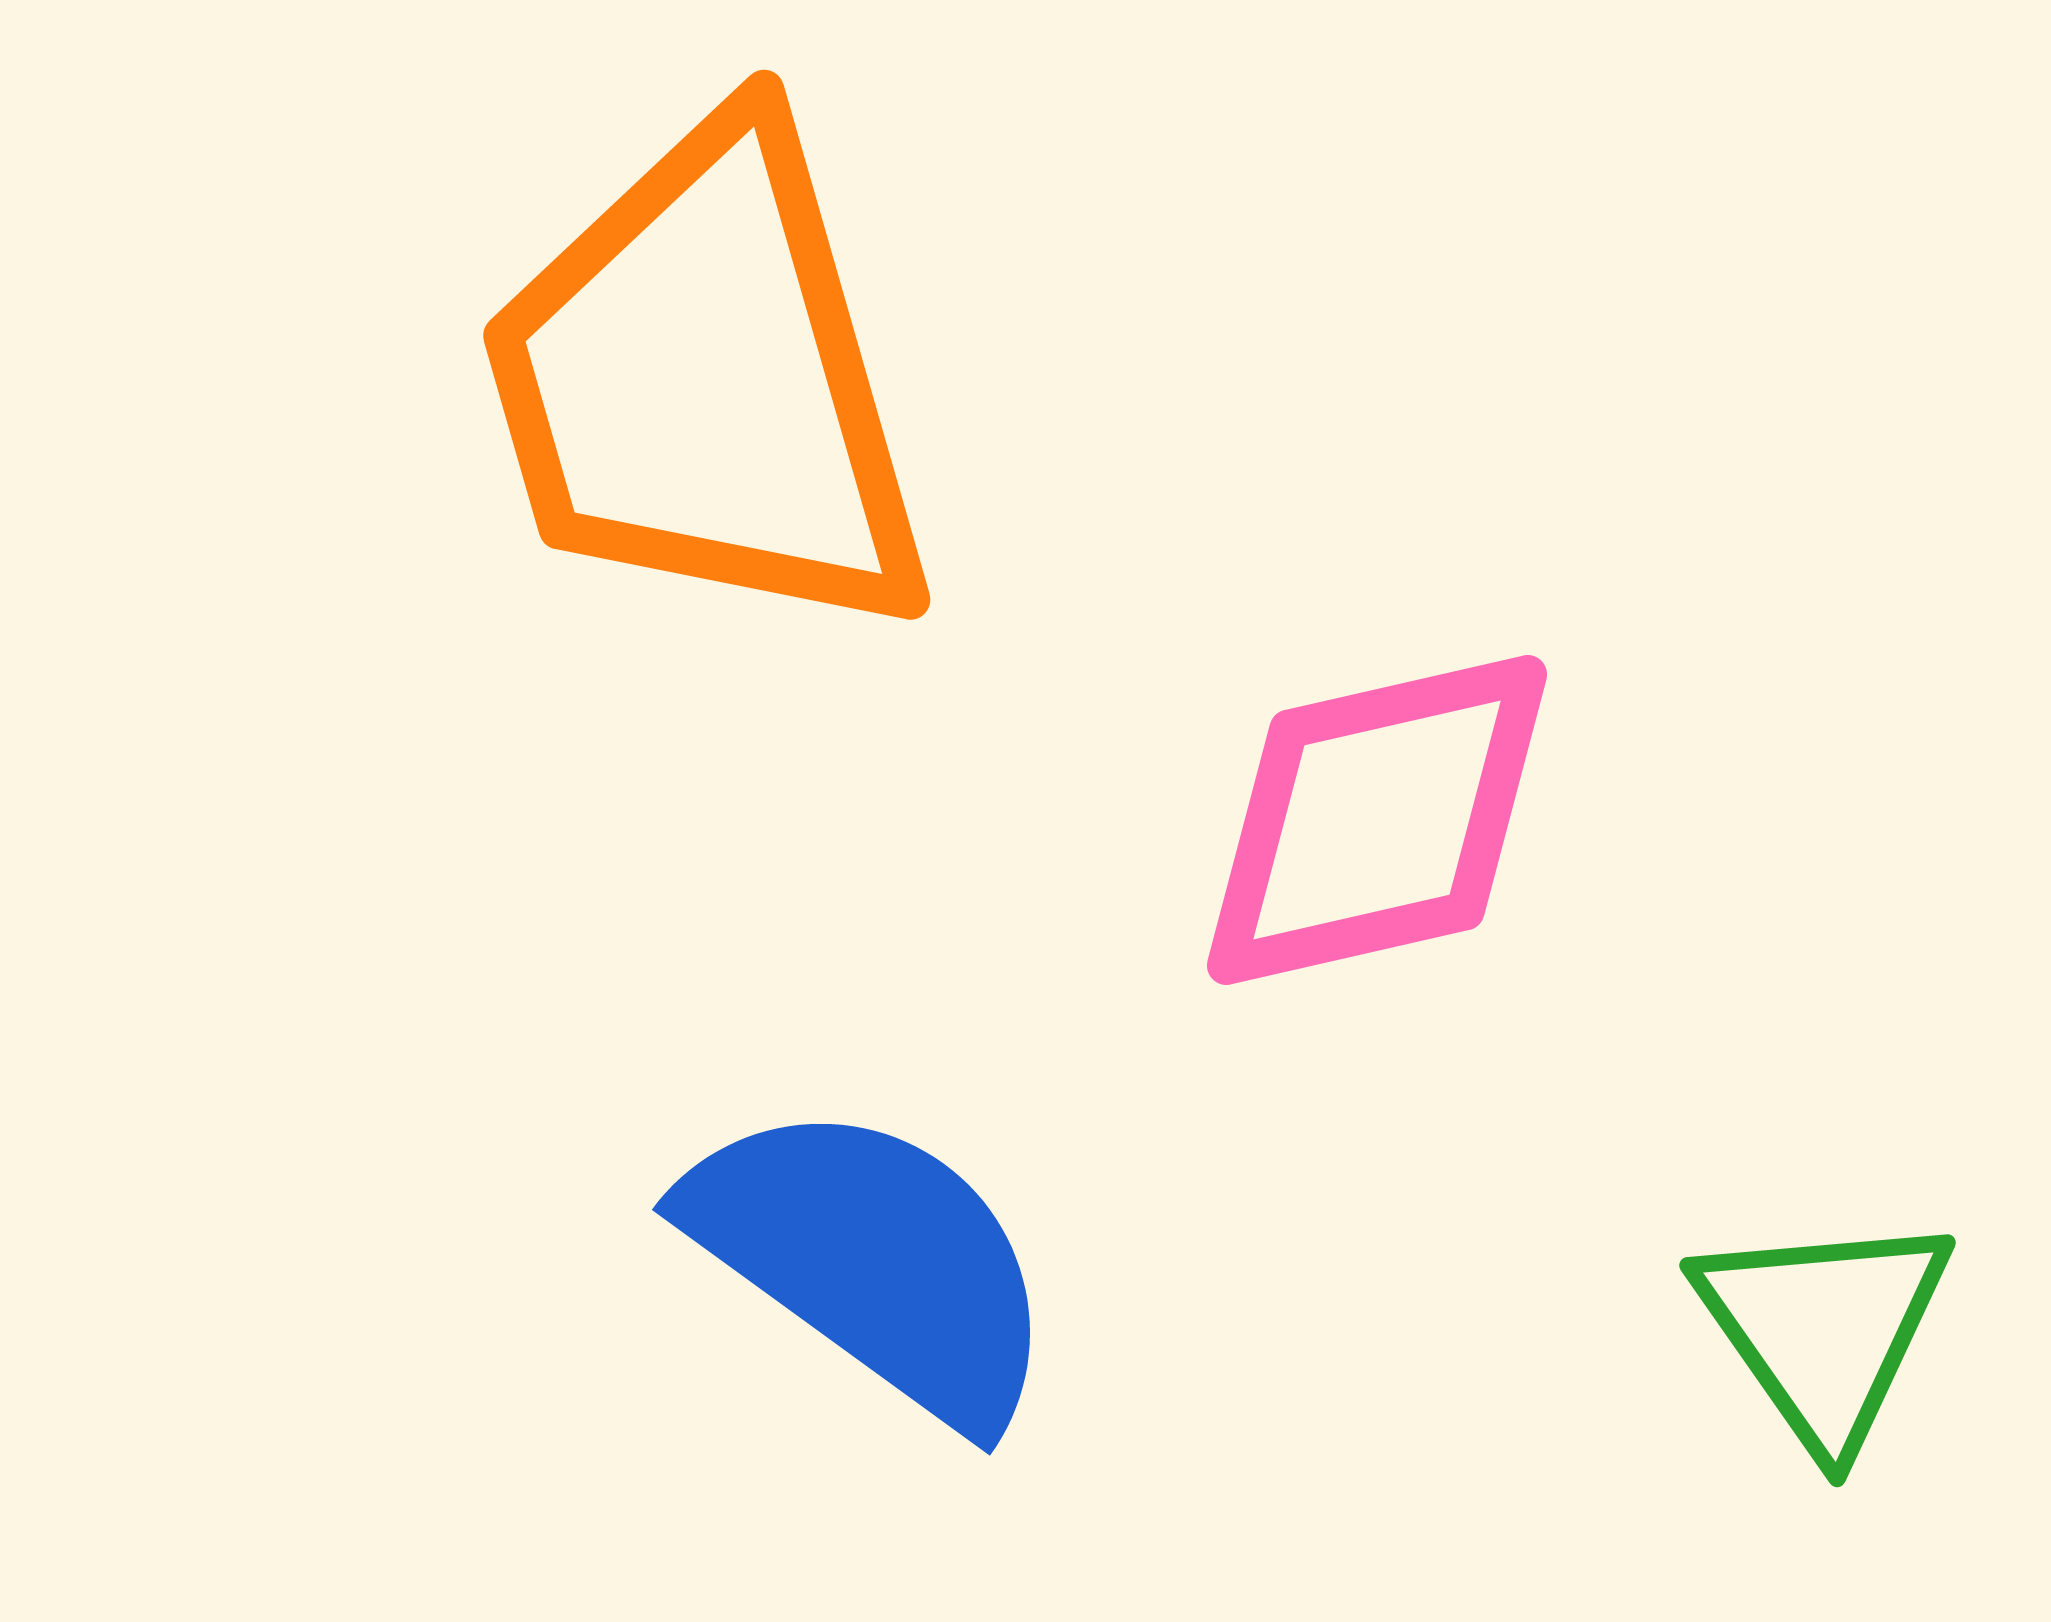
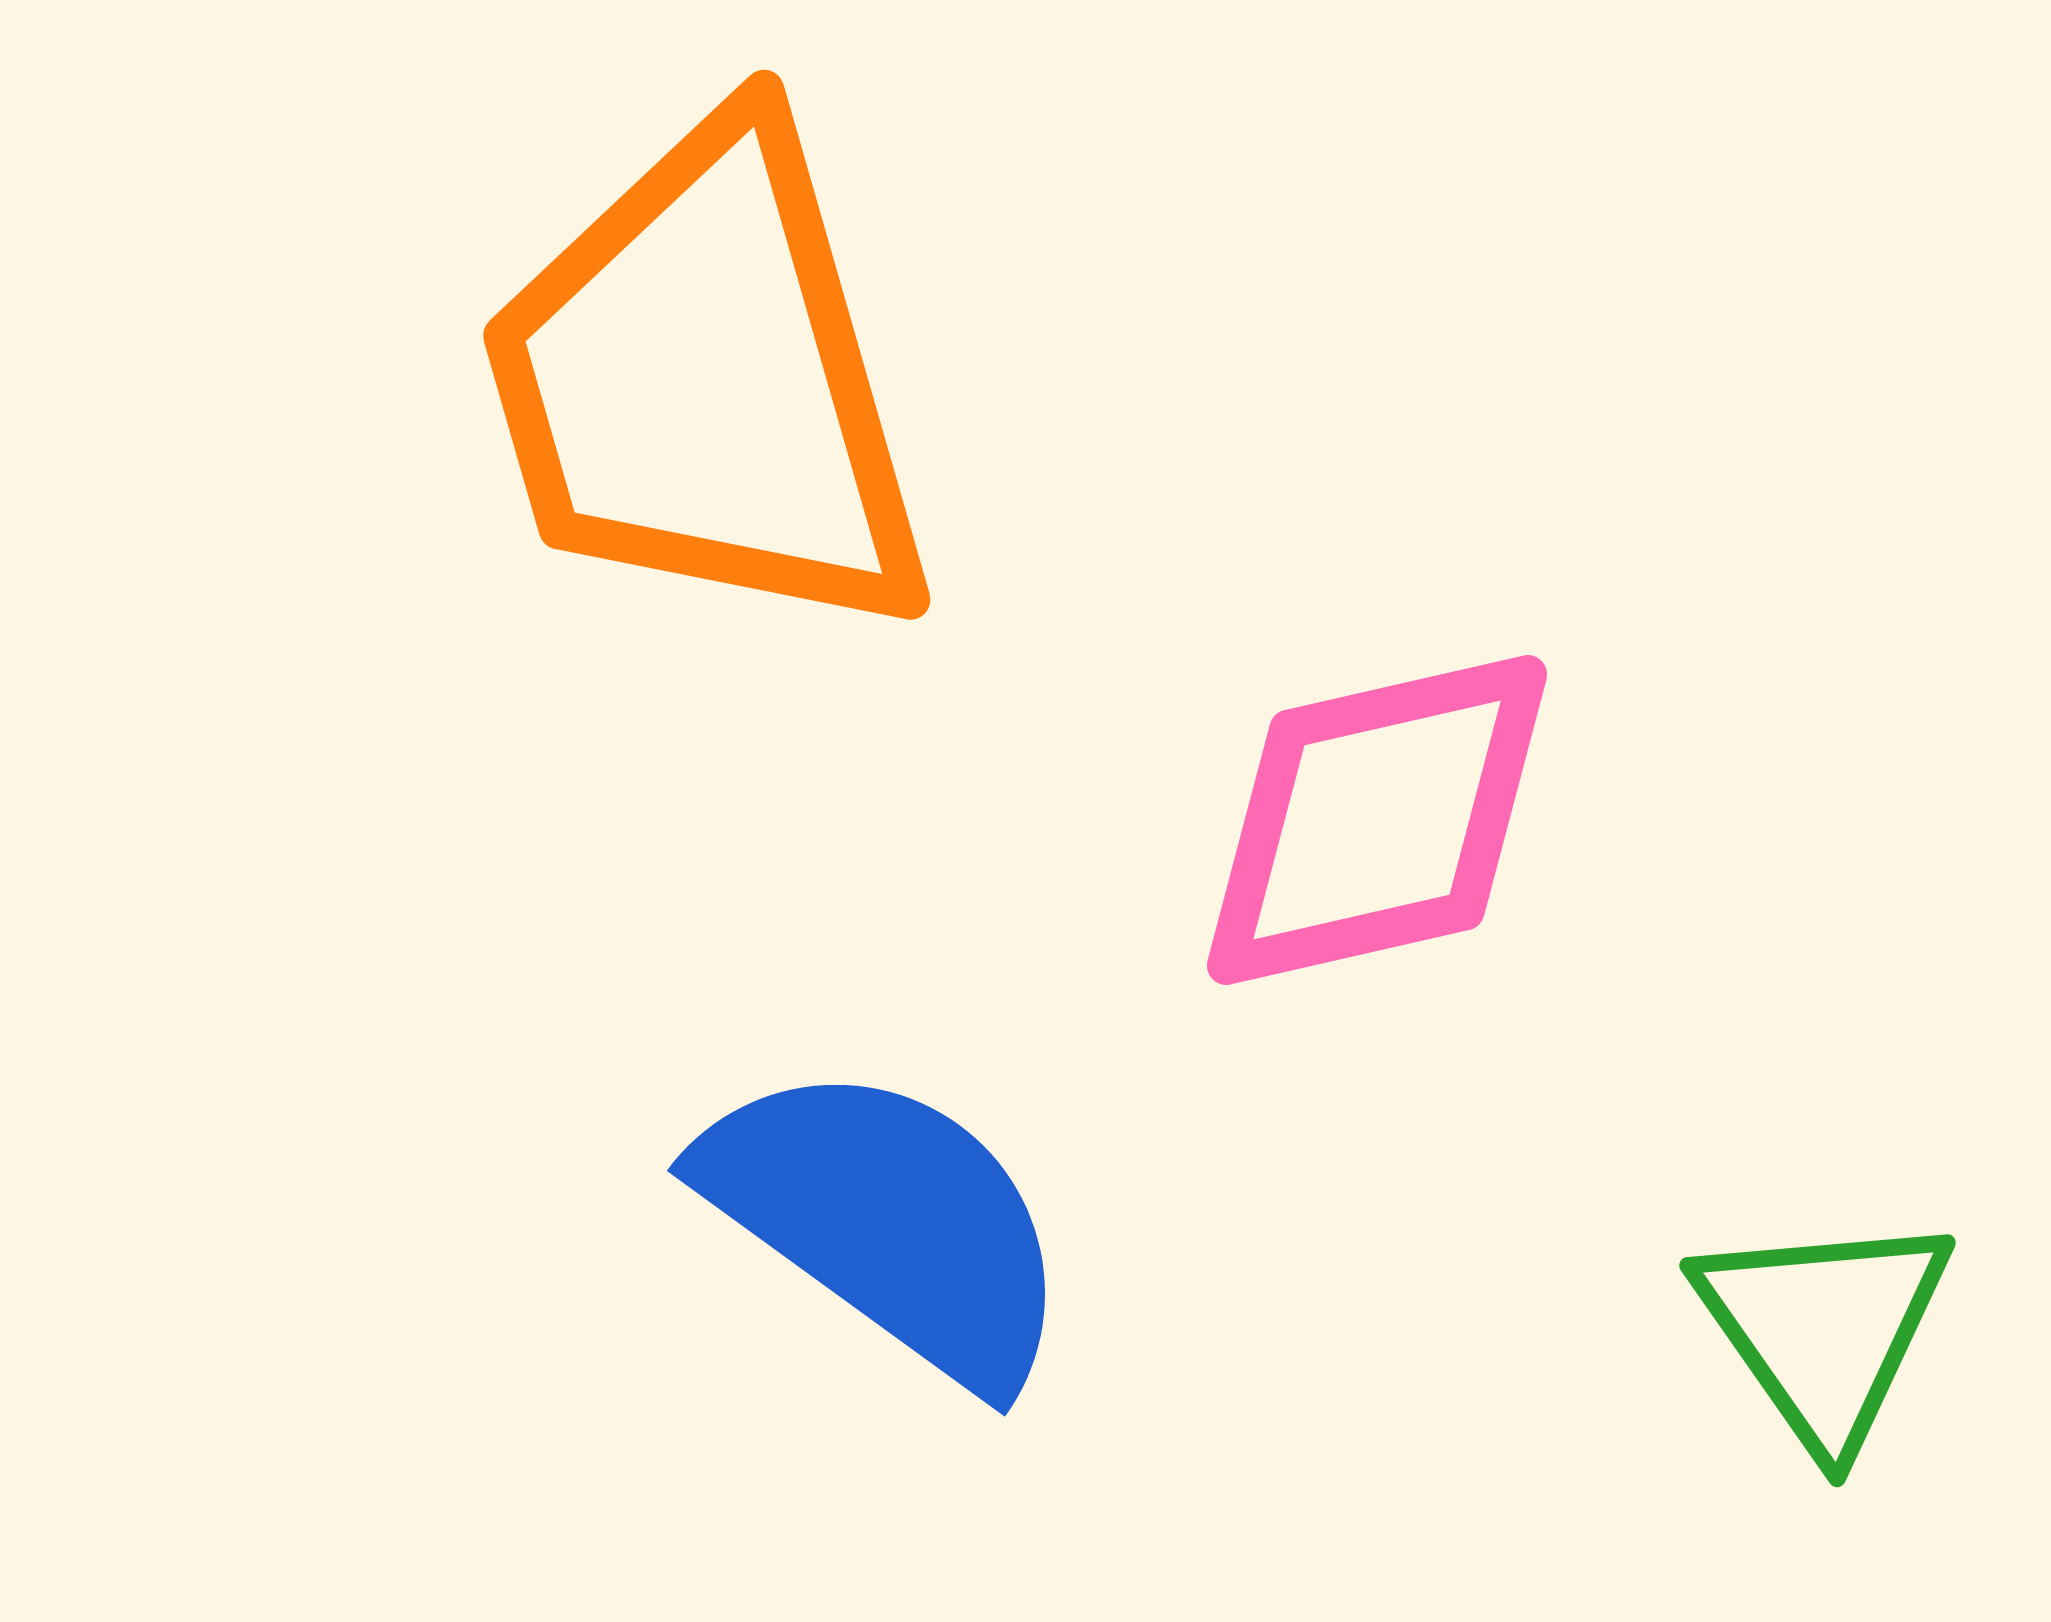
blue semicircle: moved 15 px right, 39 px up
